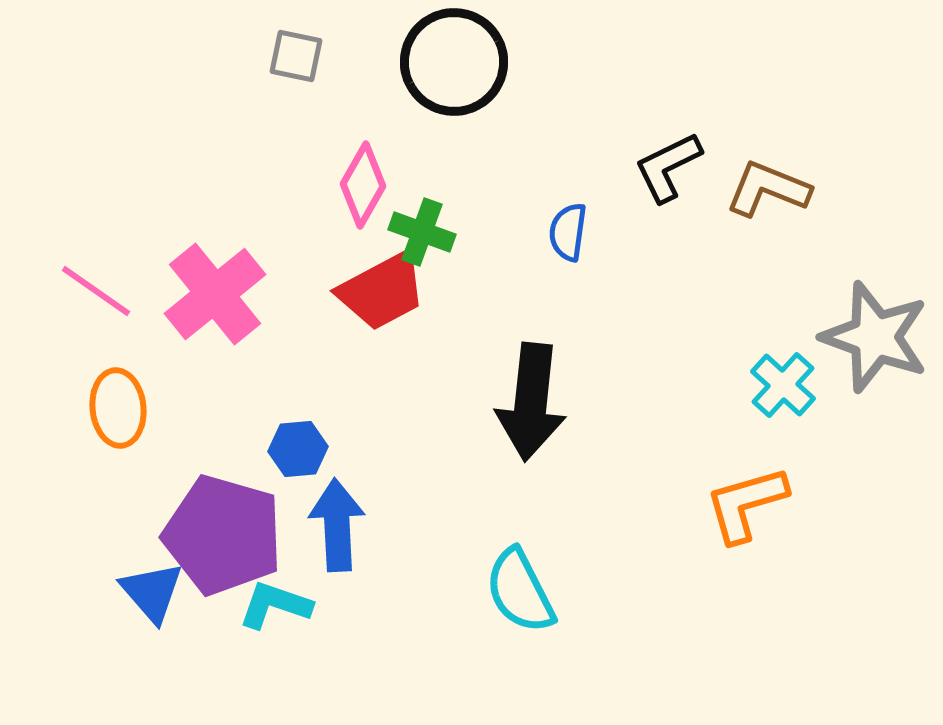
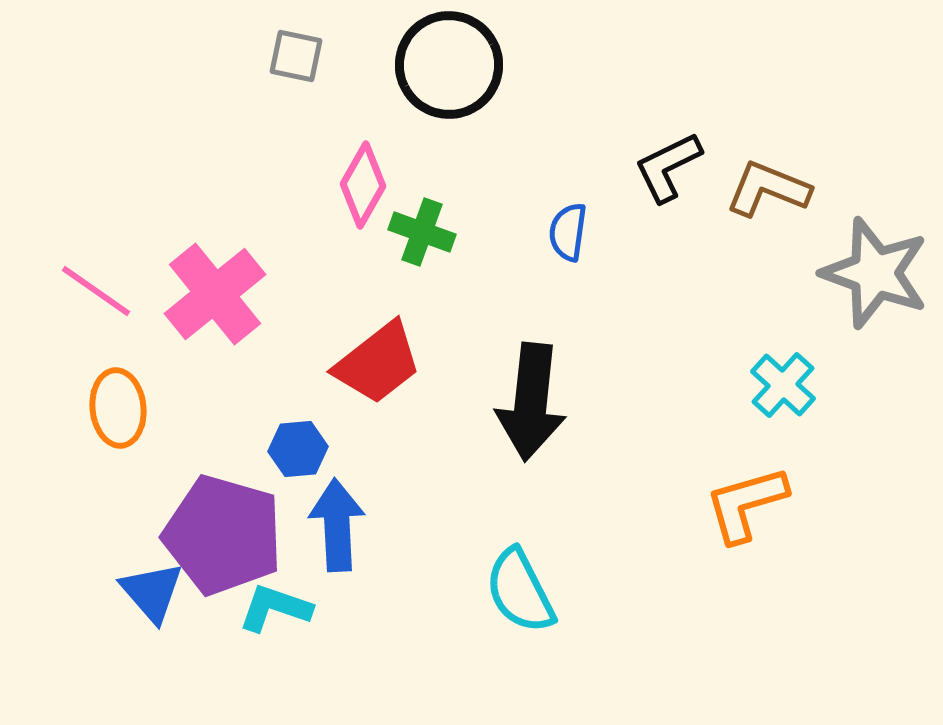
black circle: moved 5 px left, 3 px down
red trapezoid: moved 4 px left, 72 px down; rotated 10 degrees counterclockwise
gray star: moved 64 px up
cyan L-shape: moved 3 px down
